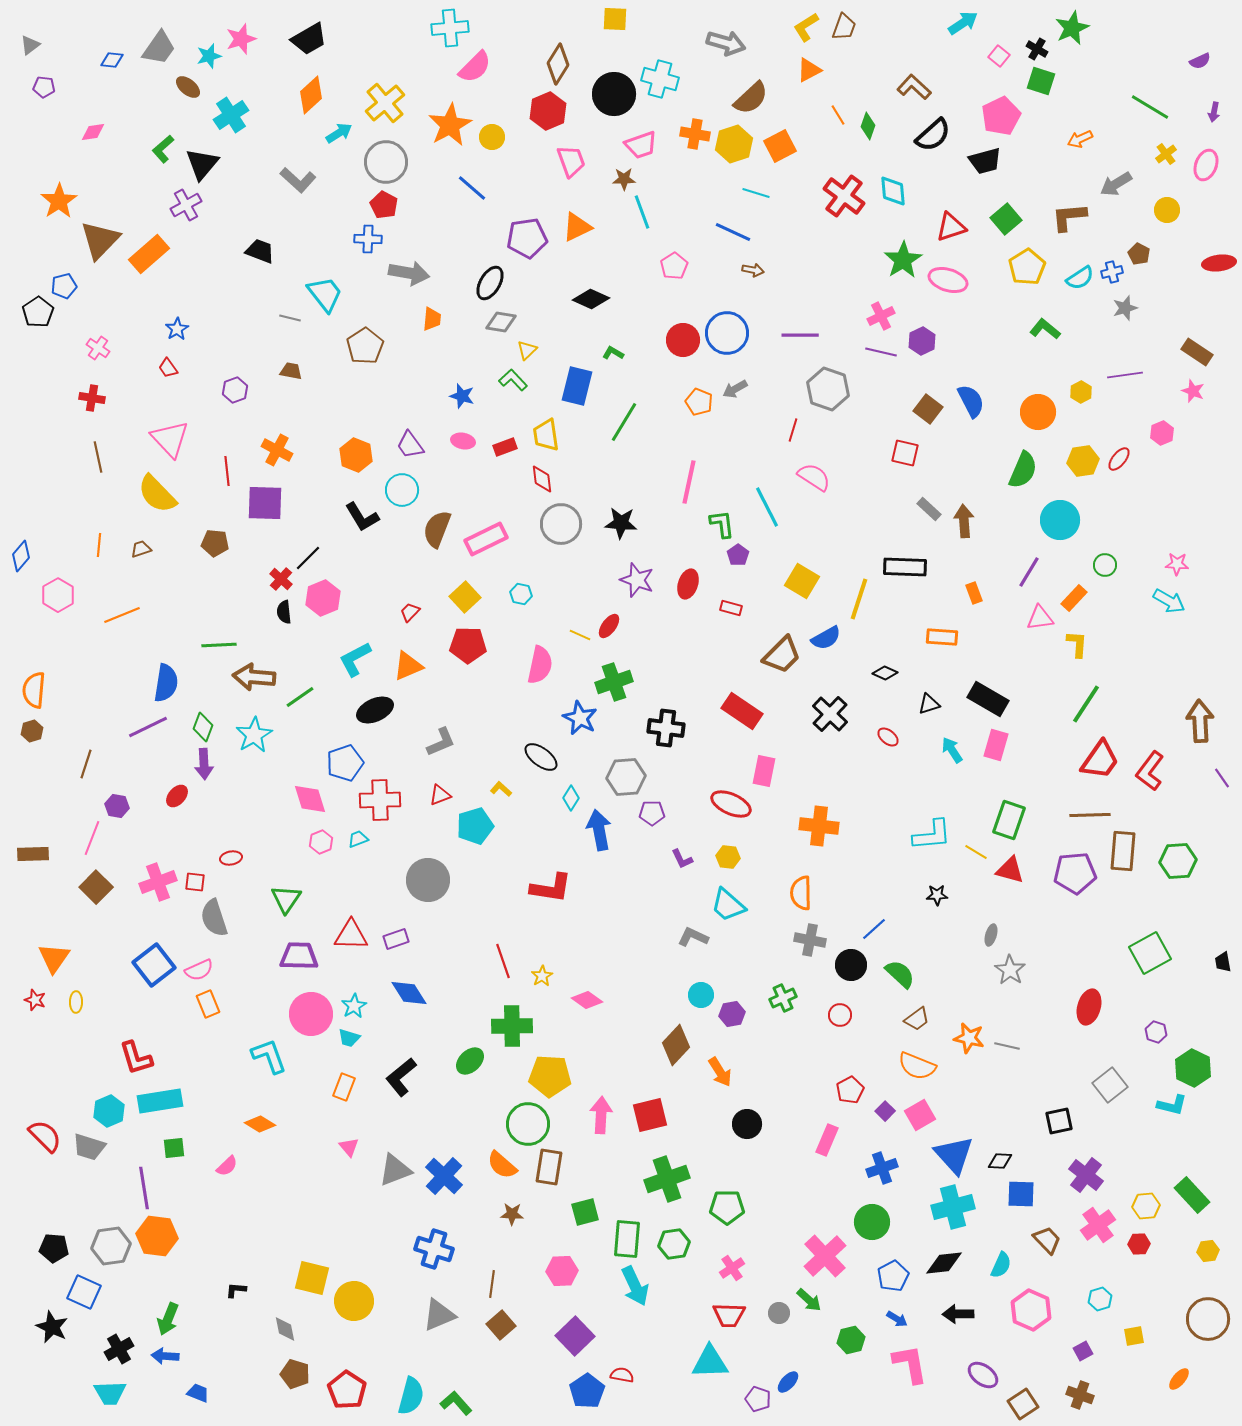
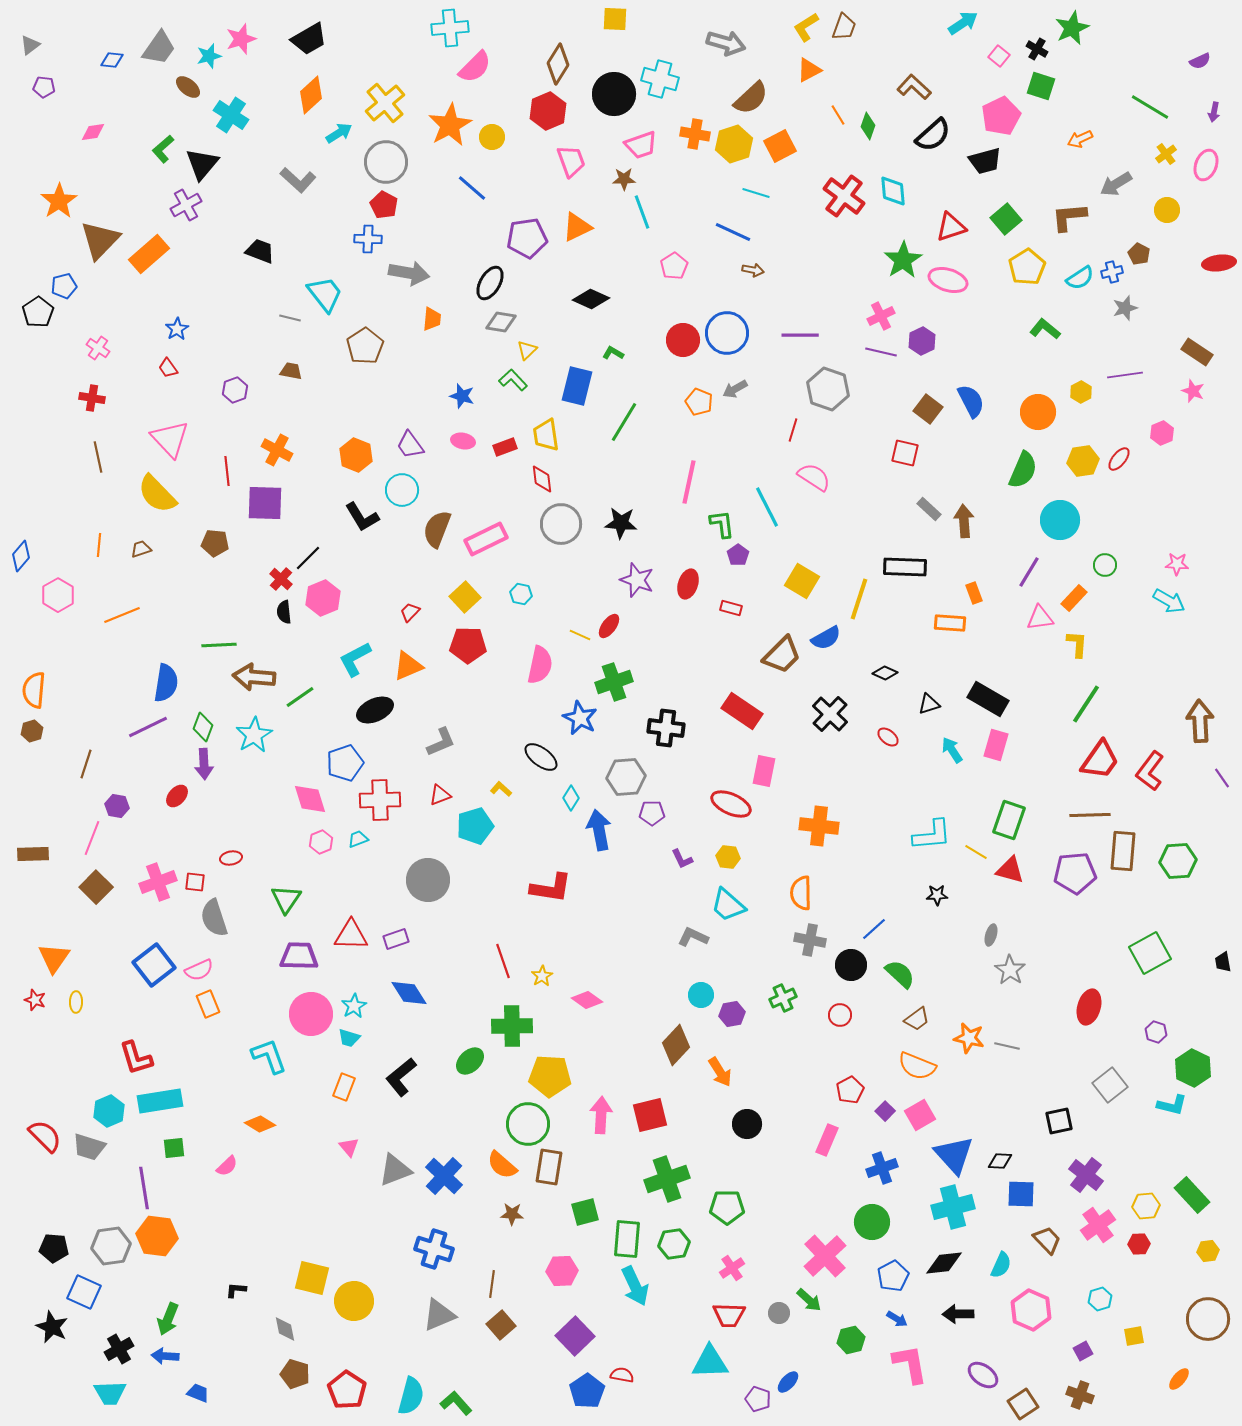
green square at (1041, 81): moved 5 px down
cyan cross at (231, 115): rotated 24 degrees counterclockwise
orange rectangle at (942, 637): moved 8 px right, 14 px up
